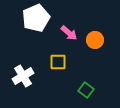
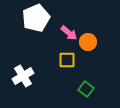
orange circle: moved 7 px left, 2 px down
yellow square: moved 9 px right, 2 px up
green square: moved 1 px up
